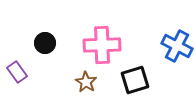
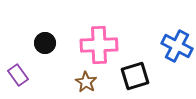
pink cross: moved 3 px left
purple rectangle: moved 1 px right, 3 px down
black square: moved 4 px up
